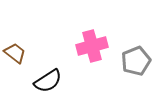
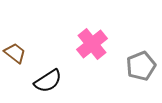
pink cross: moved 2 px up; rotated 24 degrees counterclockwise
gray pentagon: moved 5 px right, 5 px down
